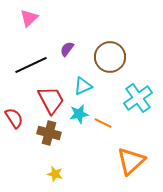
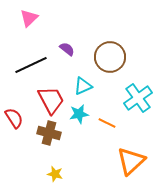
purple semicircle: rotated 91 degrees clockwise
orange line: moved 4 px right
